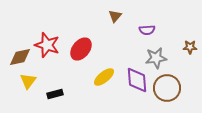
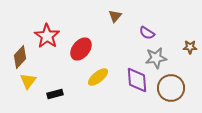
purple semicircle: moved 3 px down; rotated 35 degrees clockwise
red star: moved 9 px up; rotated 15 degrees clockwise
brown diamond: rotated 35 degrees counterclockwise
yellow ellipse: moved 6 px left
brown circle: moved 4 px right
